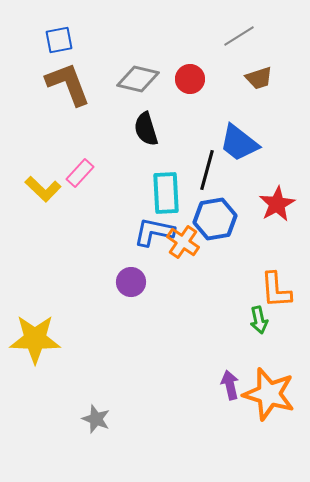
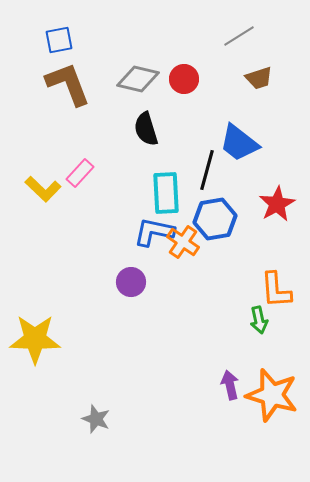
red circle: moved 6 px left
orange star: moved 3 px right, 1 px down
